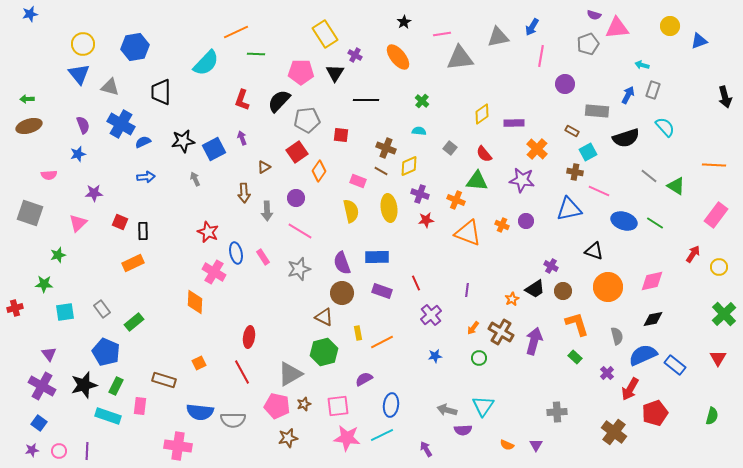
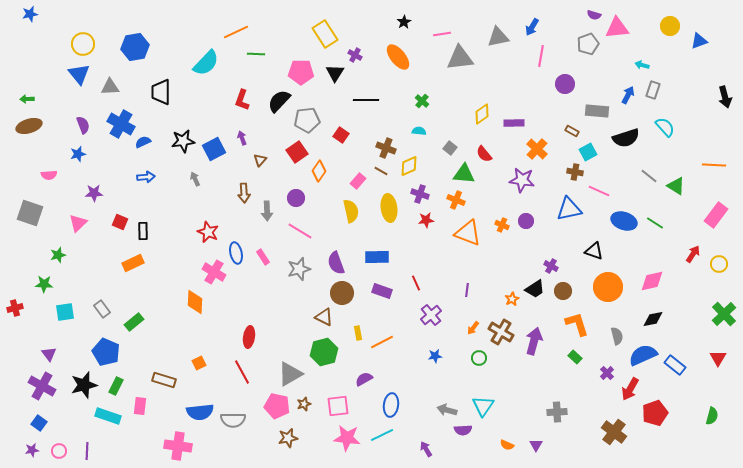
gray triangle at (110, 87): rotated 18 degrees counterclockwise
red square at (341, 135): rotated 28 degrees clockwise
brown triangle at (264, 167): moved 4 px left, 7 px up; rotated 16 degrees counterclockwise
pink rectangle at (358, 181): rotated 70 degrees counterclockwise
green triangle at (477, 181): moved 13 px left, 7 px up
purple semicircle at (342, 263): moved 6 px left
yellow circle at (719, 267): moved 3 px up
blue semicircle at (200, 412): rotated 12 degrees counterclockwise
